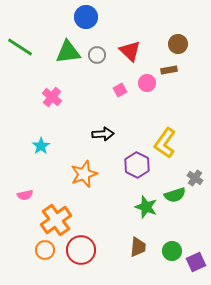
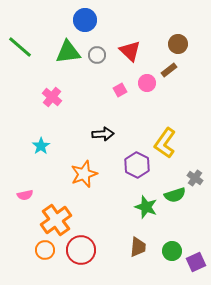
blue circle: moved 1 px left, 3 px down
green line: rotated 8 degrees clockwise
brown rectangle: rotated 28 degrees counterclockwise
